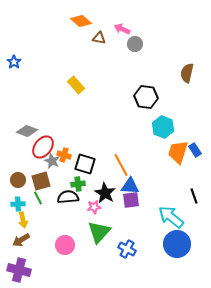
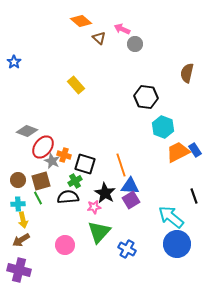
brown triangle: rotated 32 degrees clockwise
orange trapezoid: rotated 45 degrees clockwise
orange line: rotated 10 degrees clockwise
green cross: moved 3 px left, 3 px up; rotated 24 degrees counterclockwise
purple square: rotated 24 degrees counterclockwise
